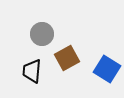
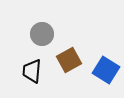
brown square: moved 2 px right, 2 px down
blue square: moved 1 px left, 1 px down
